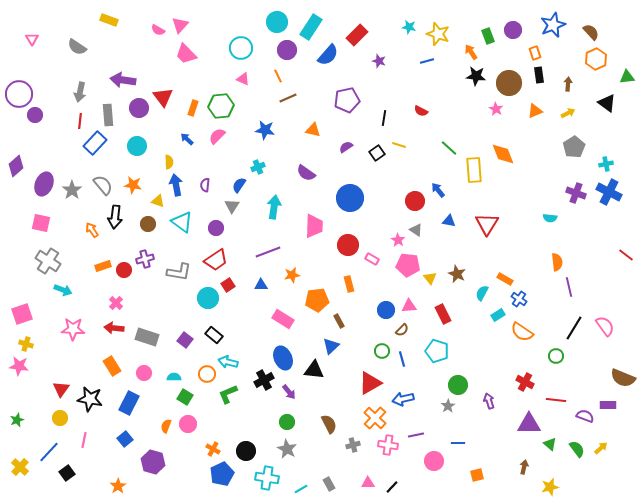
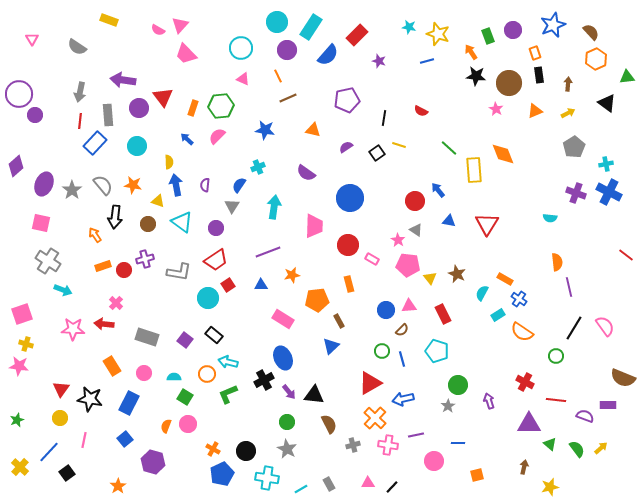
orange arrow at (92, 230): moved 3 px right, 5 px down
red arrow at (114, 328): moved 10 px left, 4 px up
black triangle at (314, 370): moved 25 px down
